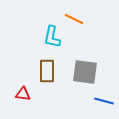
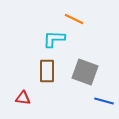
cyan L-shape: moved 2 px right, 2 px down; rotated 80 degrees clockwise
gray square: rotated 12 degrees clockwise
red triangle: moved 4 px down
